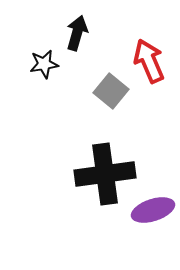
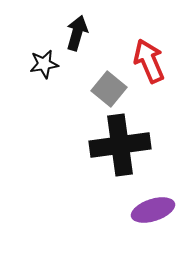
gray square: moved 2 px left, 2 px up
black cross: moved 15 px right, 29 px up
